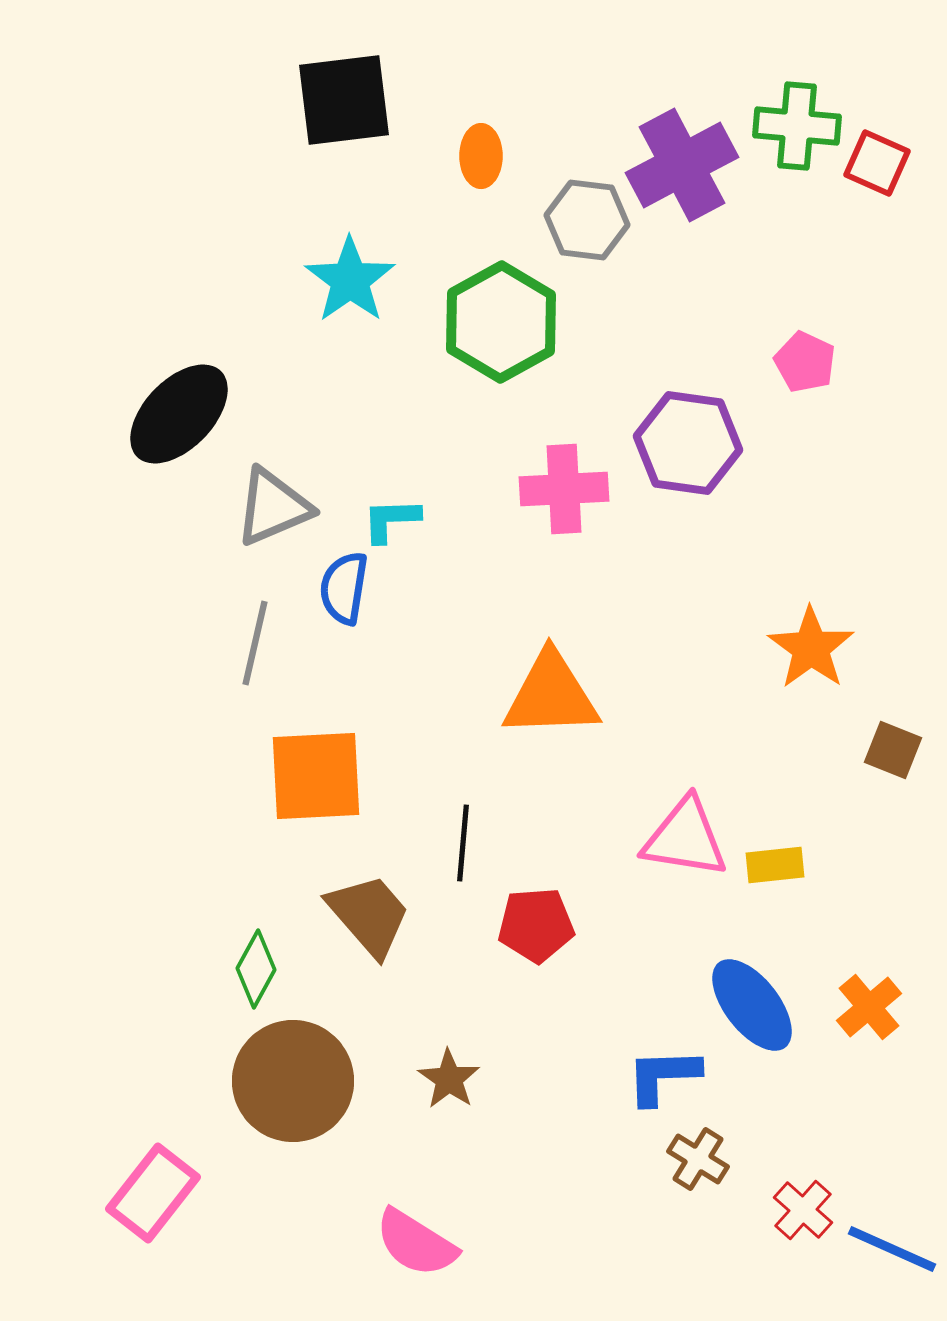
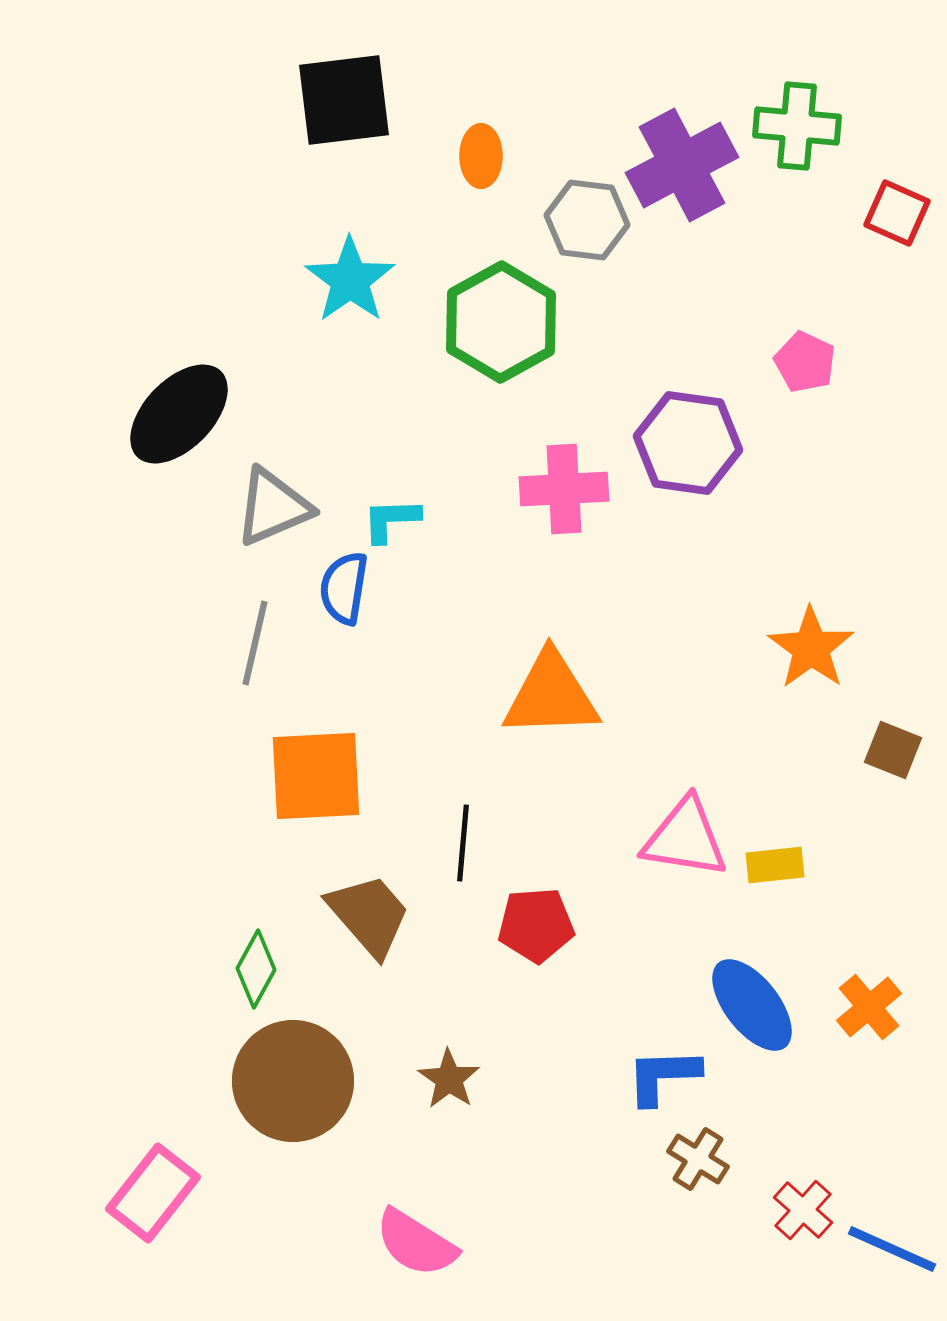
red square: moved 20 px right, 50 px down
